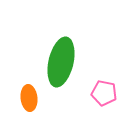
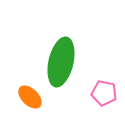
orange ellipse: moved 1 px right, 1 px up; rotated 40 degrees counterclockwise
